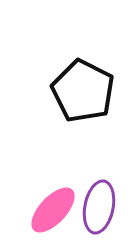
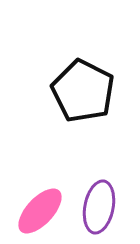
pink ellipse: moved 13 px left, 1 px down
